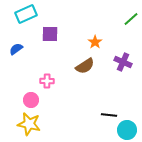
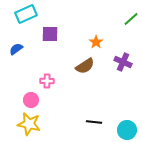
orange star: moved 1 px right
black line: moved 15 px left, 7 px down
